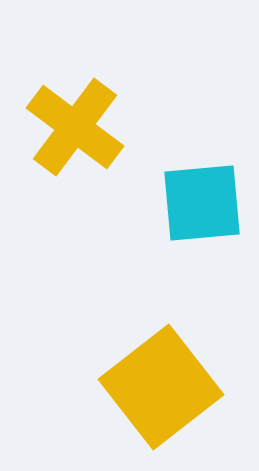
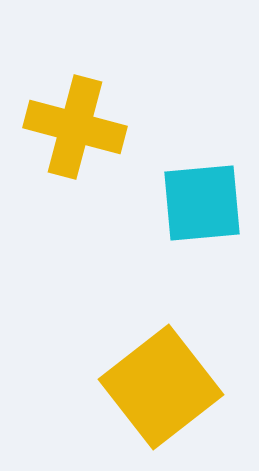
yellow cross: rotated 22 degrees counterclockwise
